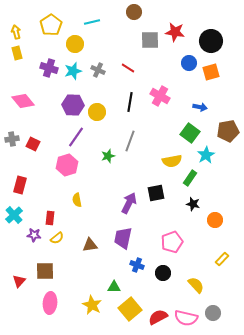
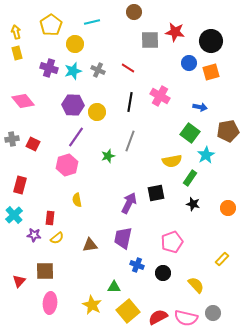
orange circle at (215, 220): moved 13 px right, 12 px up
yellow square at (130, 309): moved 2 px left, 2 px down
